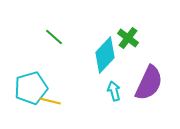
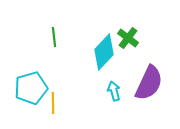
green line: rotated 42 degrees clockwise
cyan diamond: moved 1 px left, 3 px up
yellow line: moved 3 px right, 2 px down; rotated 75 degrees clockwise
